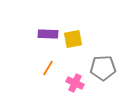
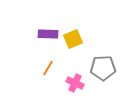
yellow square: rotated 12 degrees counterclockwise
